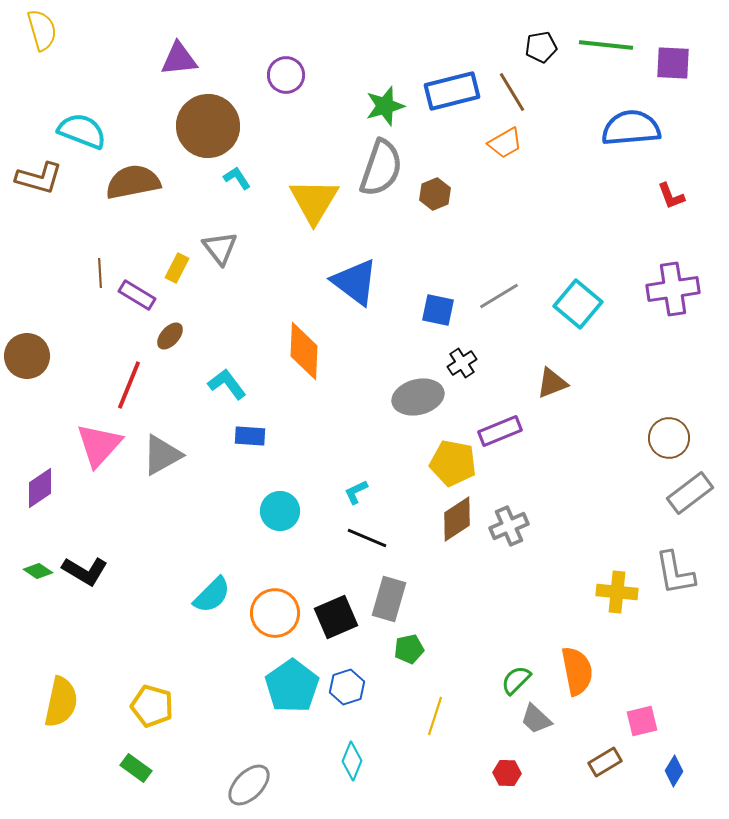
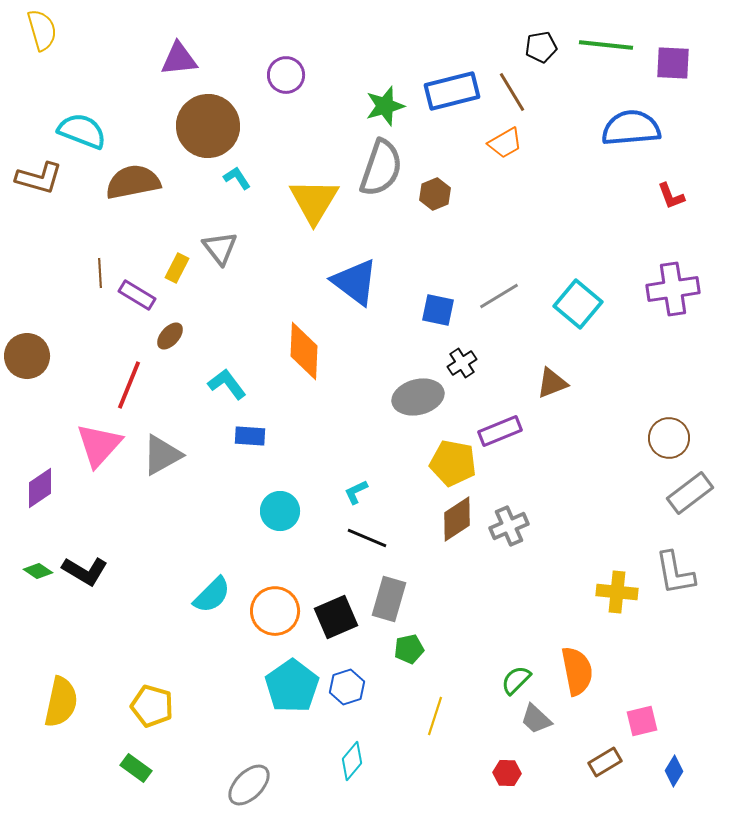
orange circle at (275, 613): moved 2 px up
cyan diamond at (352, 761): rotated 18 degrees clockwise
